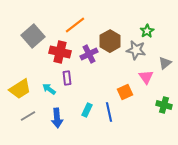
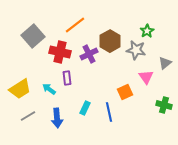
cyan rectangle: moved 2 px left, 2 px up
